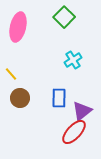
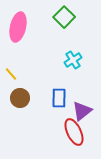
red ellipse: rotated 68 degrees counterclockwise
